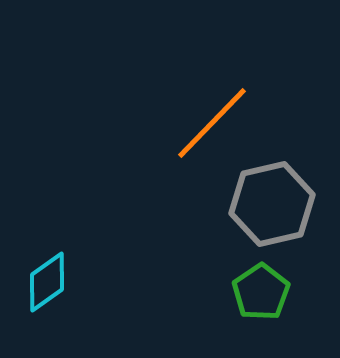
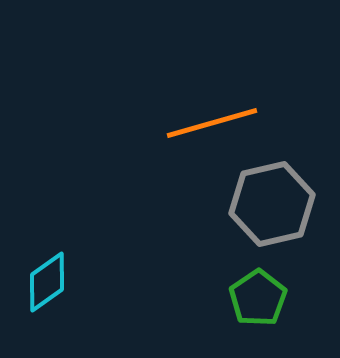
orange line: rotated 30 degrees clockwise
green pentagon: moved 3 px left, 6 px down
